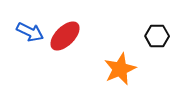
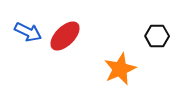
blue arrow: moved 2 px left
